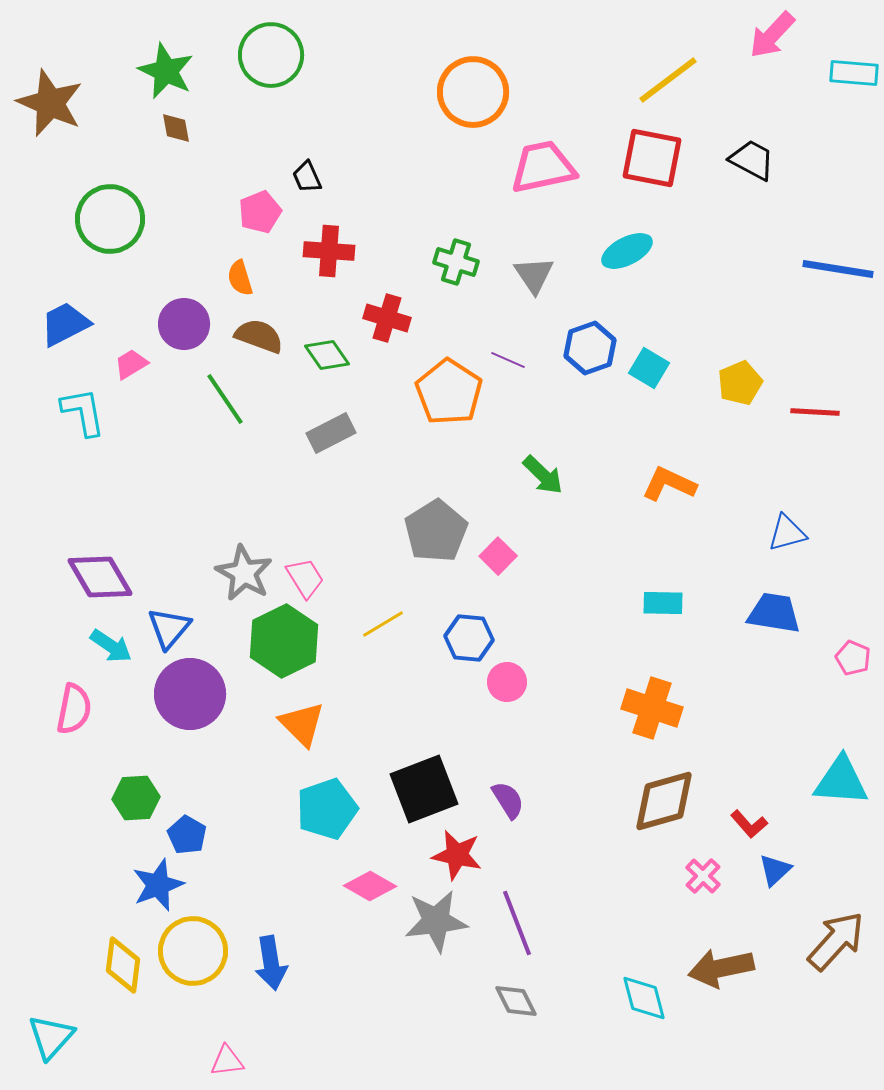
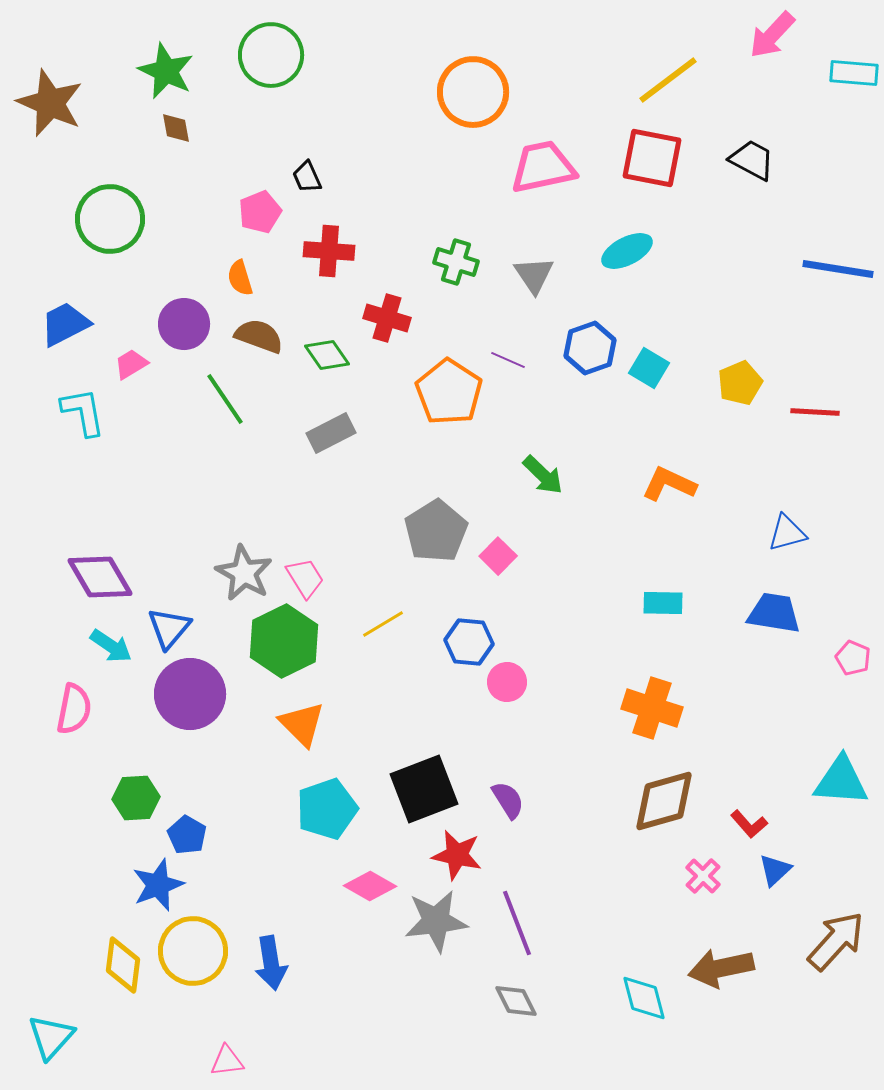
blue hexagon at (469, 638): moved 4 px down
